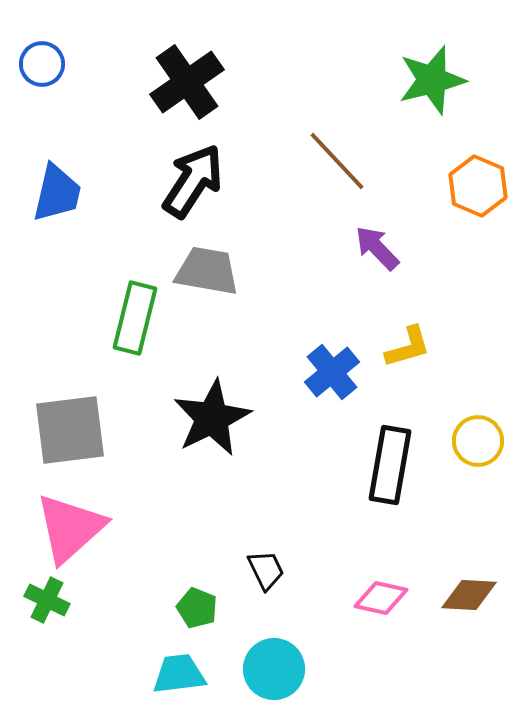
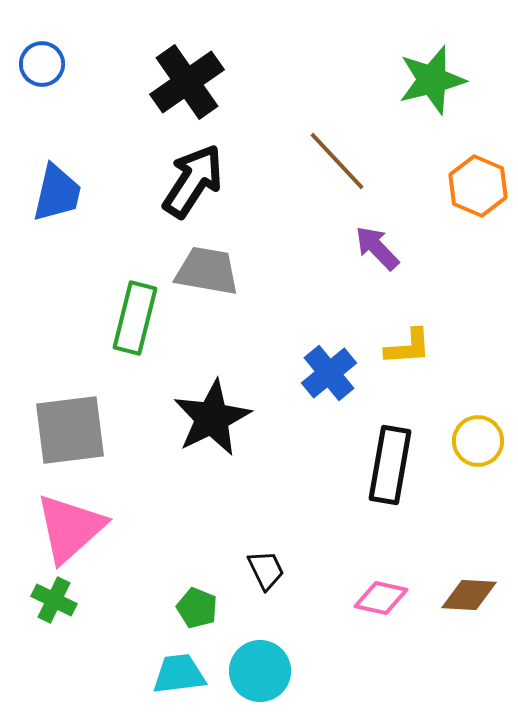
yellow L-shape: rotated 12 degrees clockwise
blue cross: moved 3 px left, 1 px down
green cross: moved 7 px right
cyan circle: moved 14 px left, 2 px down
